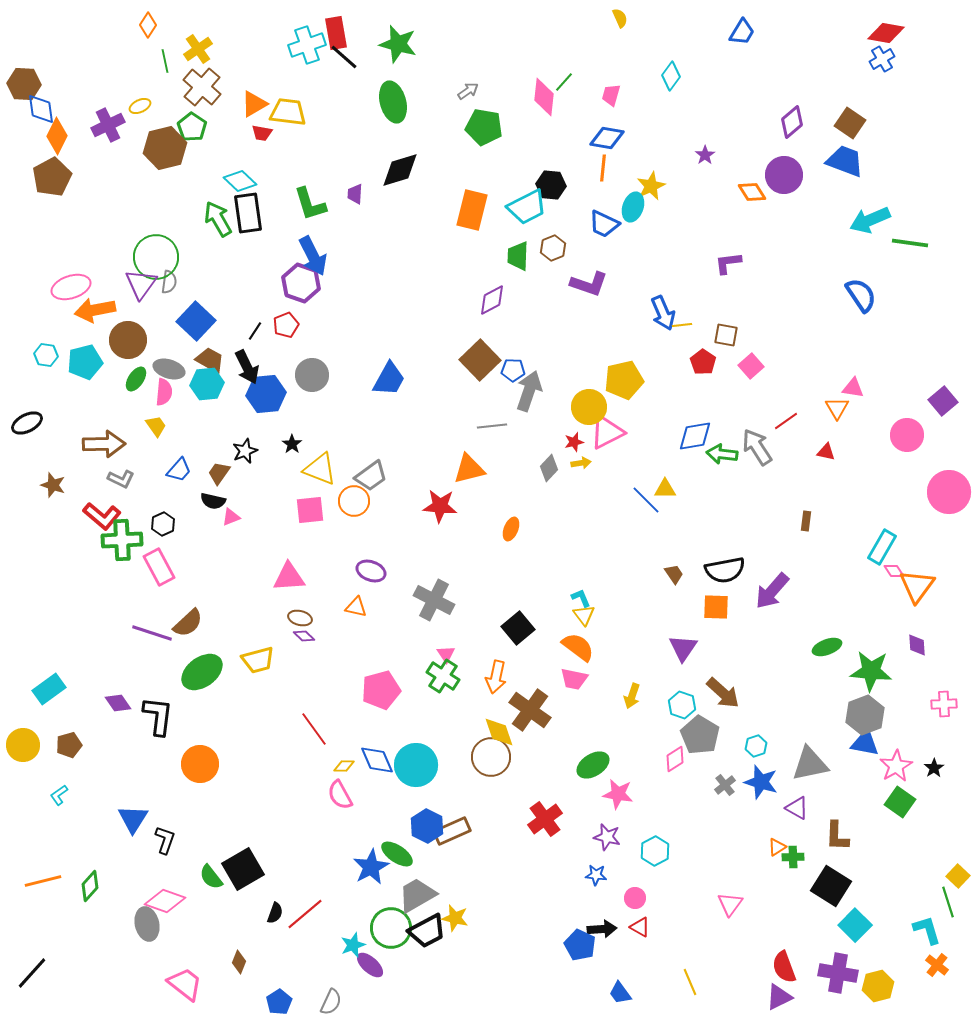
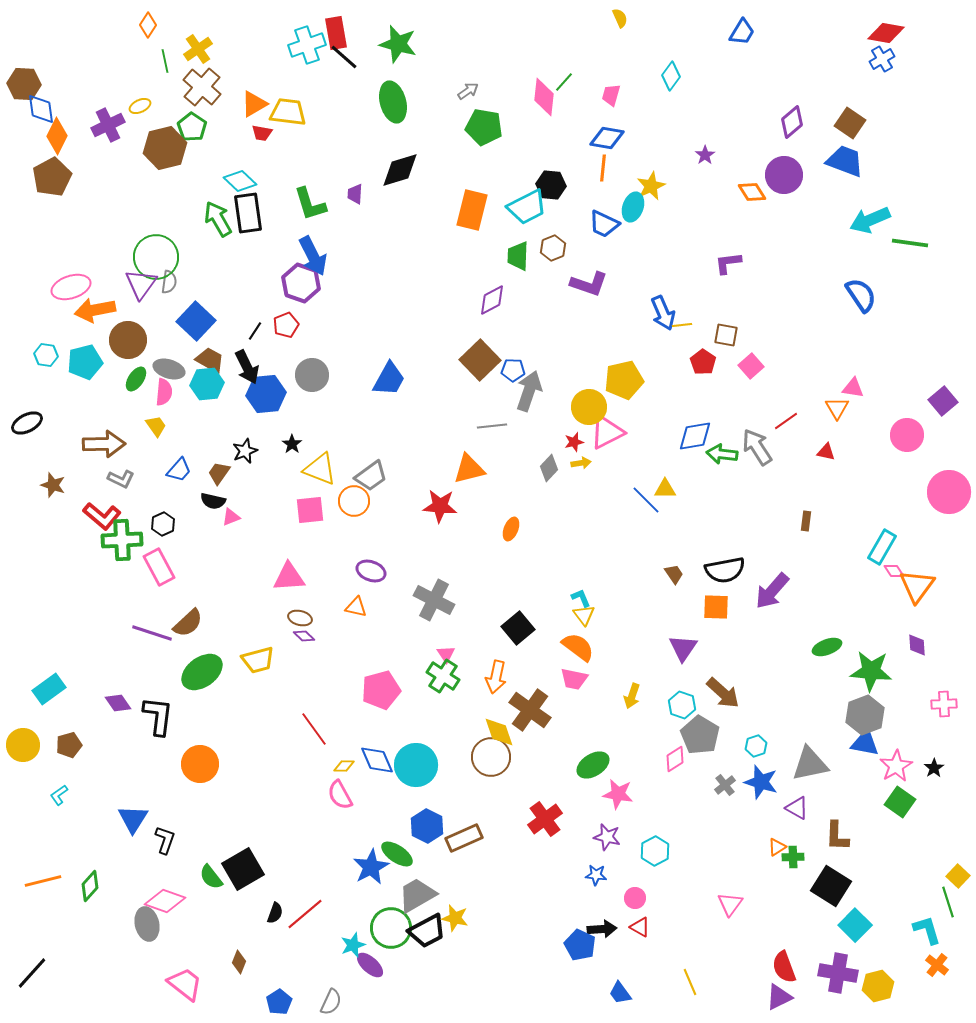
brown rectangle at (452, 831): moved 12 px right, 7 px down
